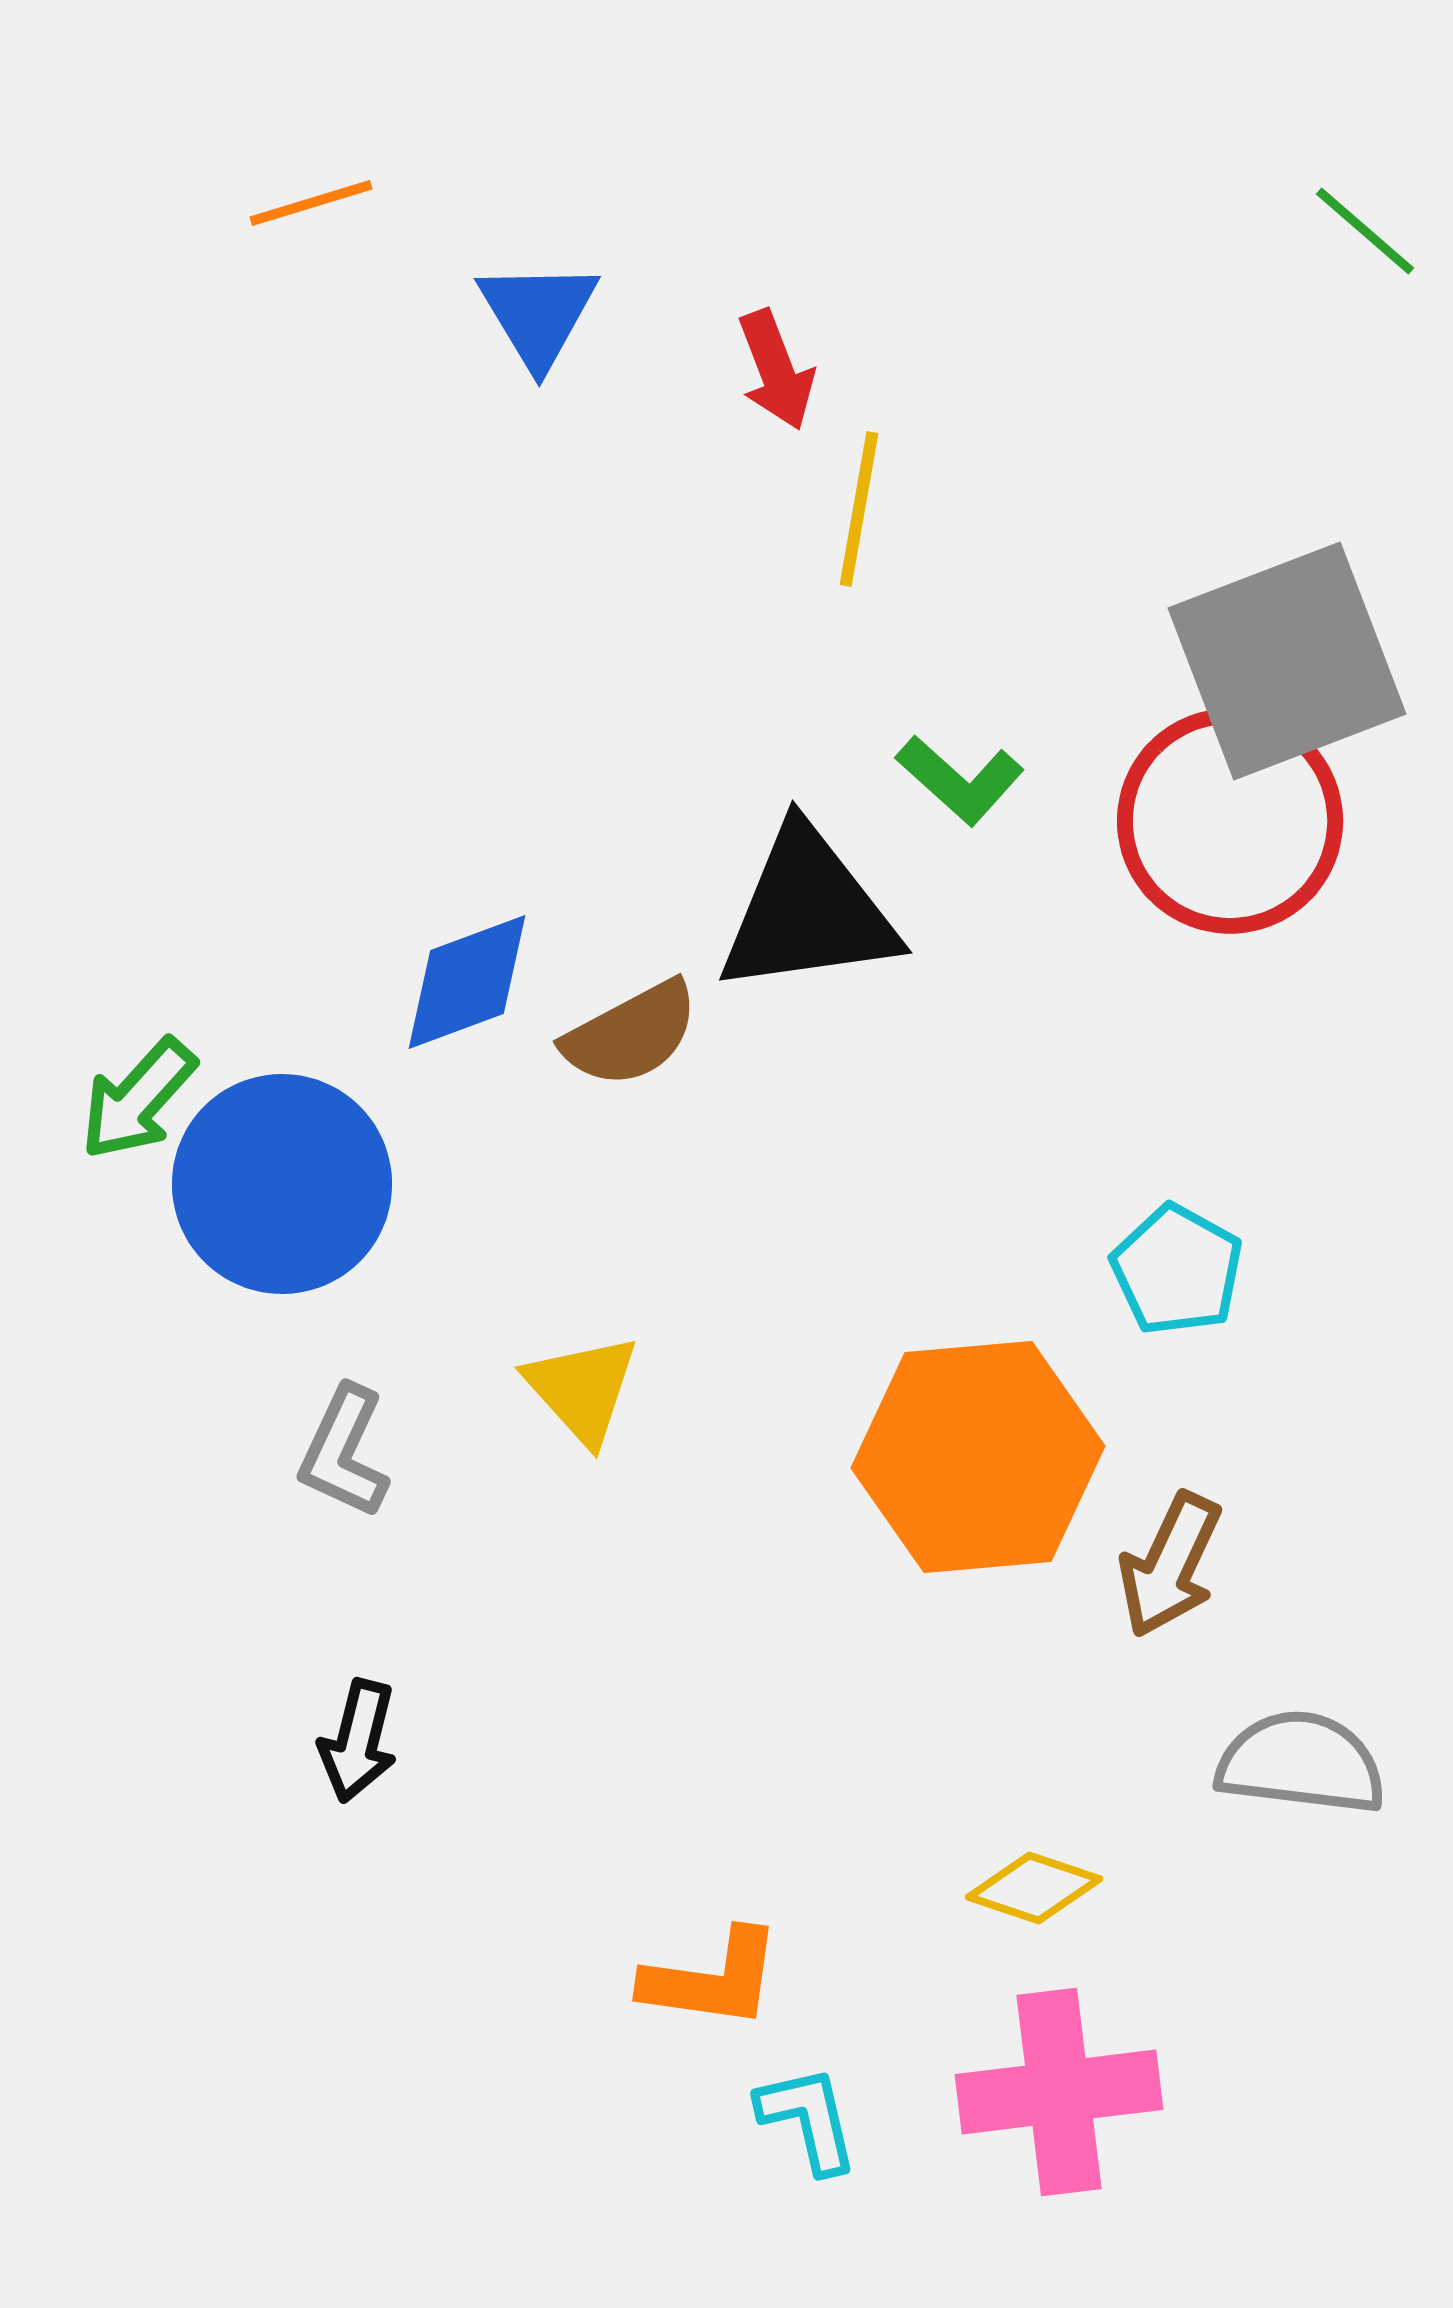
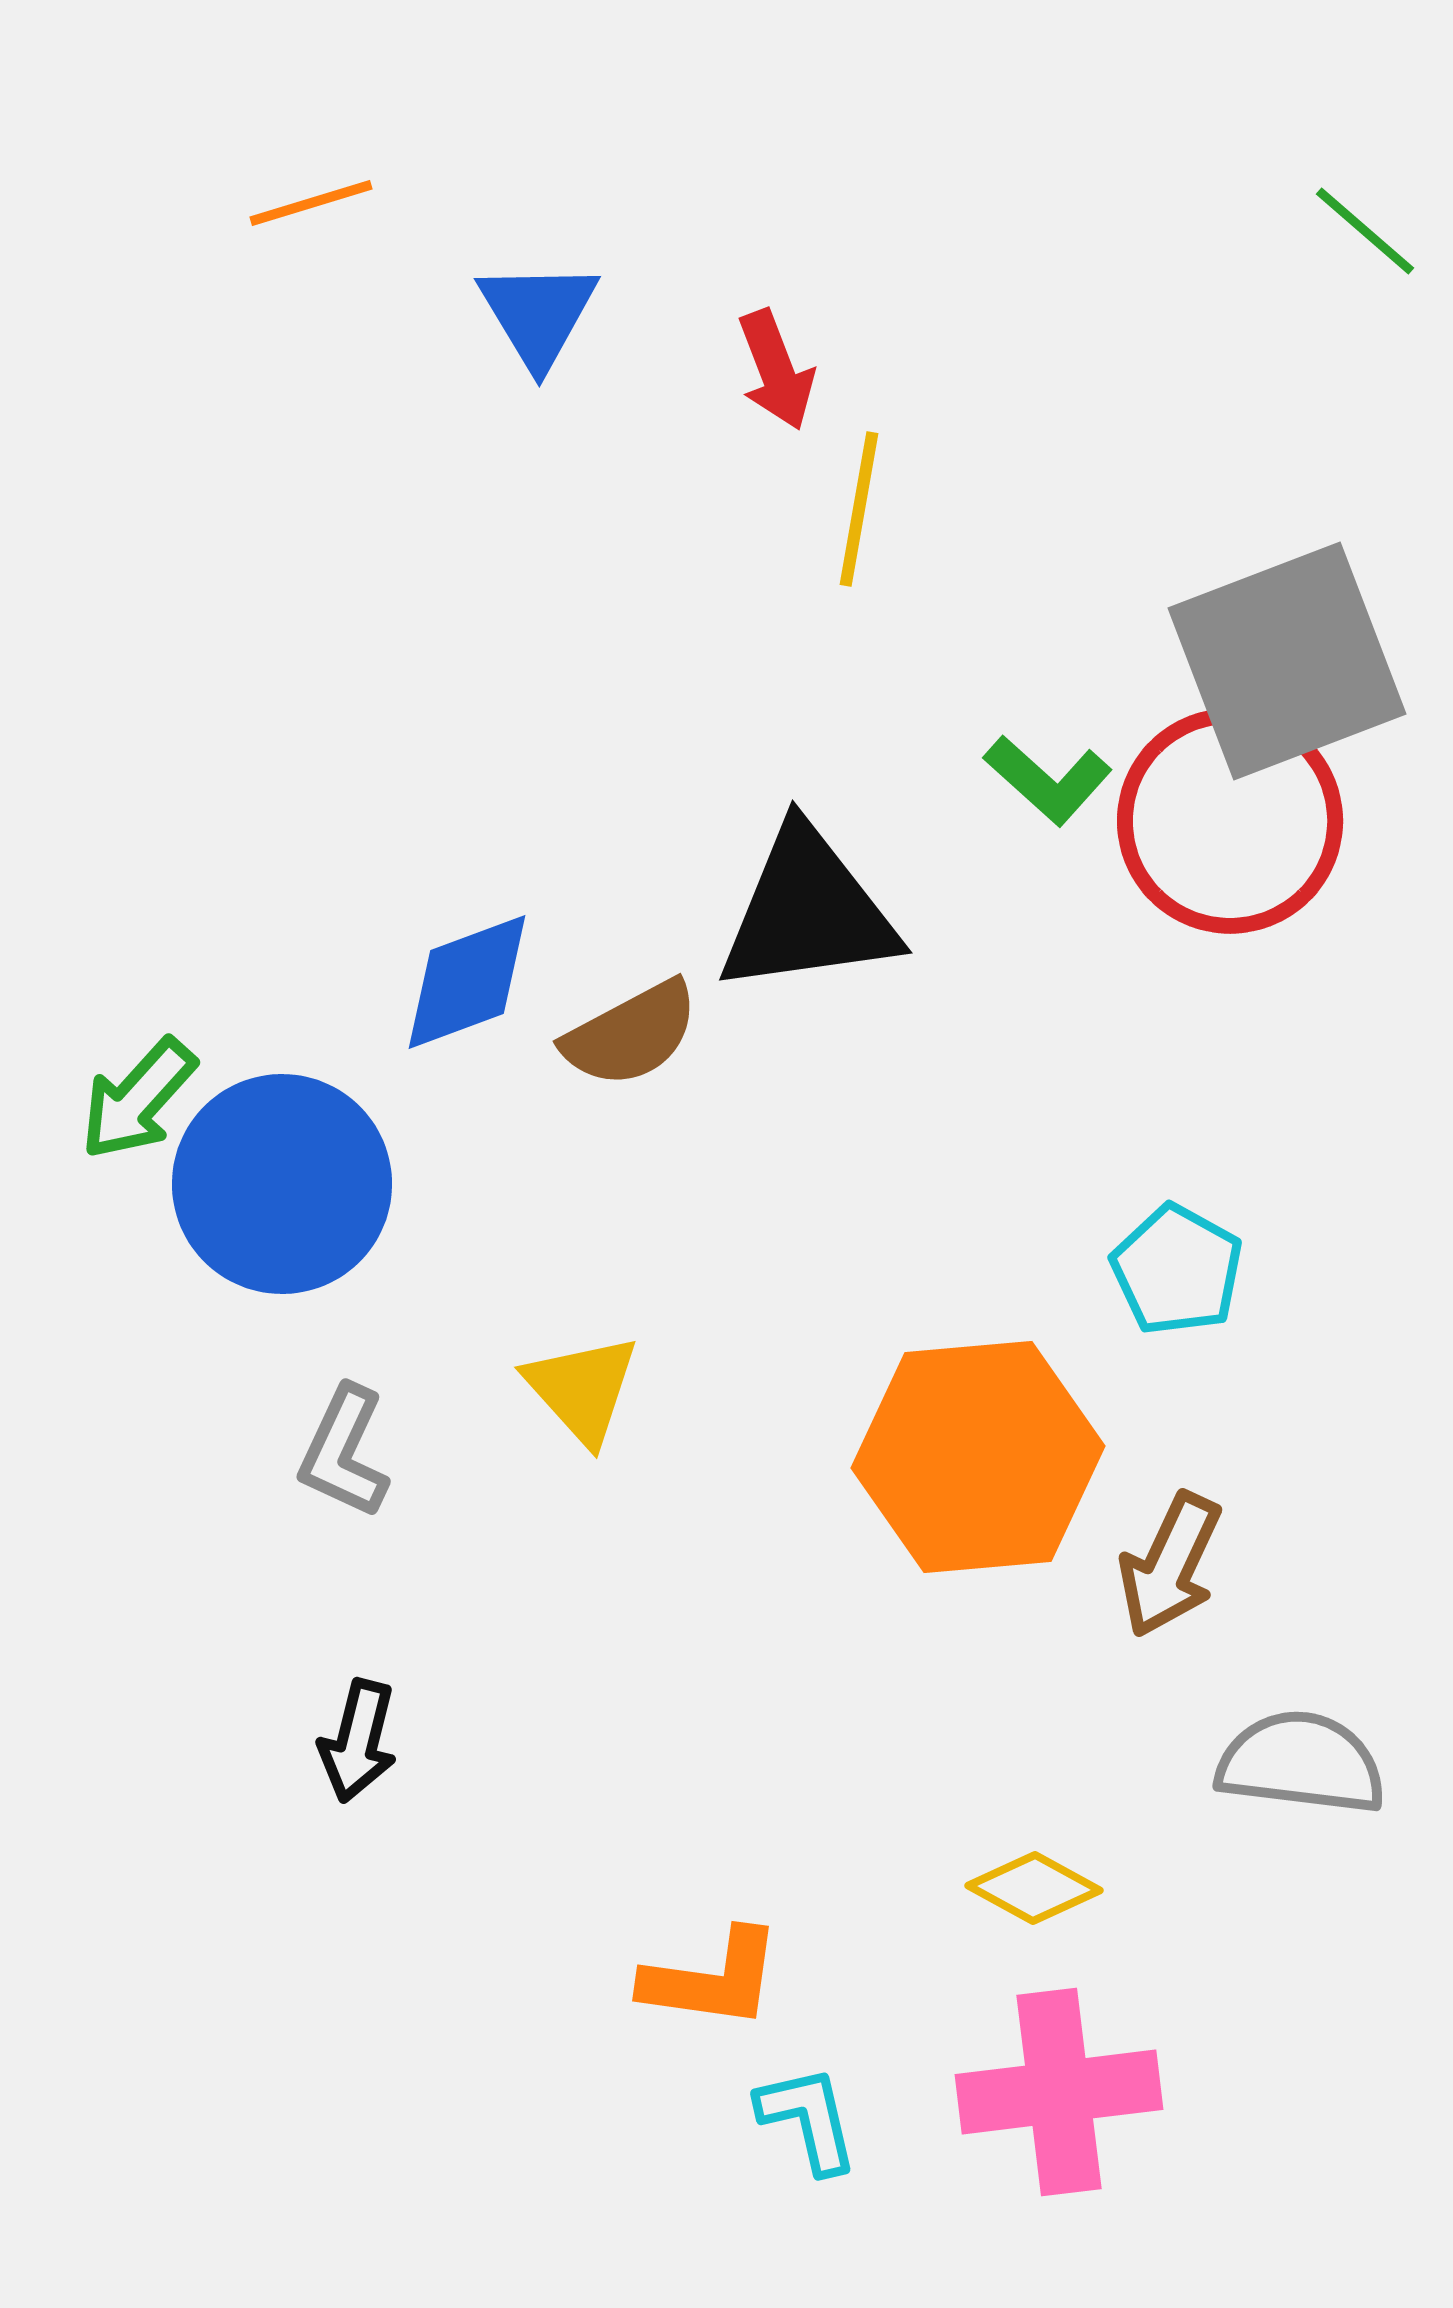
green L-shape: moved 88 px right
yellow diamond: rotated 10 degrees clockwise
